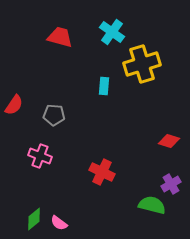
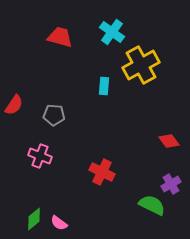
yellow cross: moved 1 px left, 1 px down; rotated 12 degrees counterclockwise
red diamond: rotated 35 degrees clockwise
green semicircle: rotated 12 degrees clockwise
